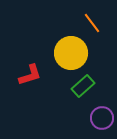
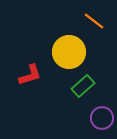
orange line: moved 2 px right, 2 px up; rotated 15 degrees counterclockwise
yellow circle: moved 2 px left, 1 px up
